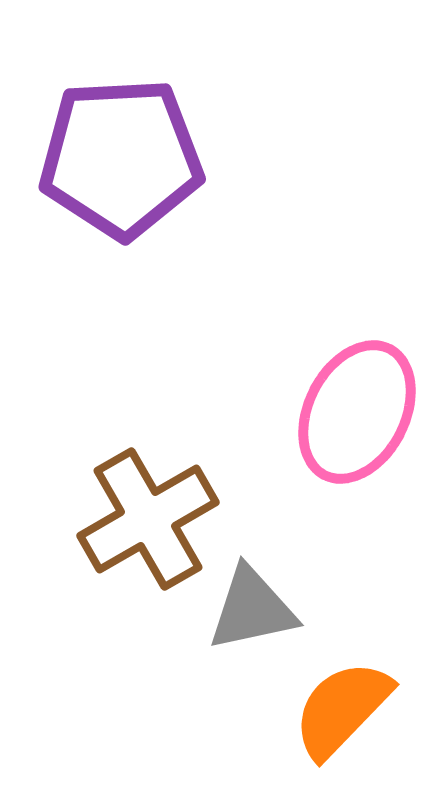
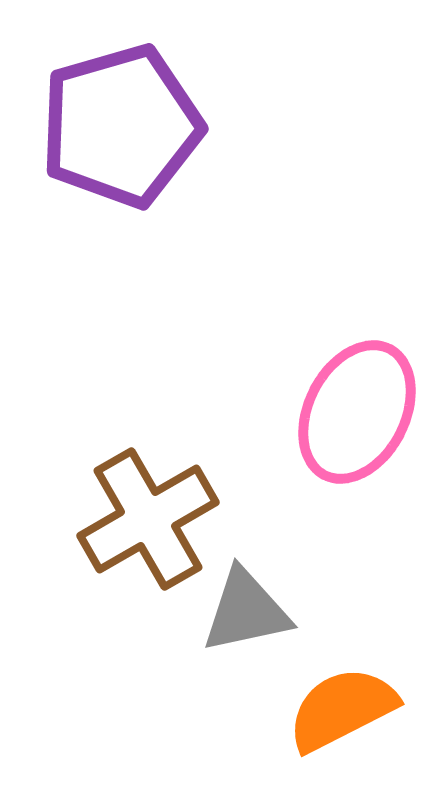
purple pentagon: moved 32 px up; rotated 13 degrees counterclockwise
gray triangle: moved 6 px left, 2 px down
orange semicircle: rotated 19 degrees clockwise
